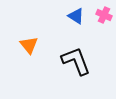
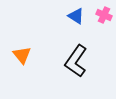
orange triangle: moved 7 px left, 10 px down
black L-shape: rotated 124 degrees counterclockwise
